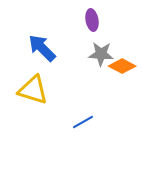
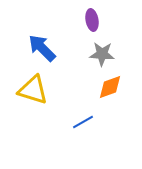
gray star: moved 1 px right
orange diamond: moved 12 px left, 21 px down; rotated 48 degrees counterclockwise
